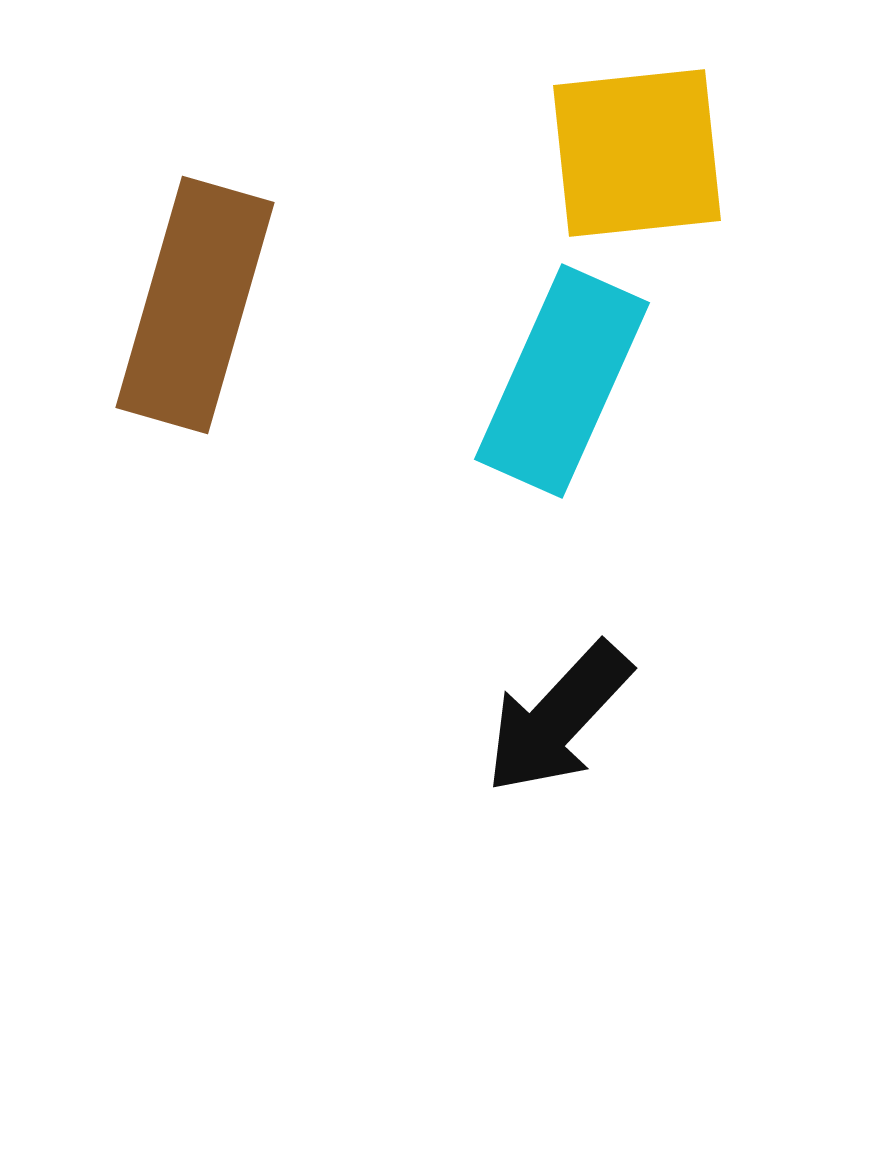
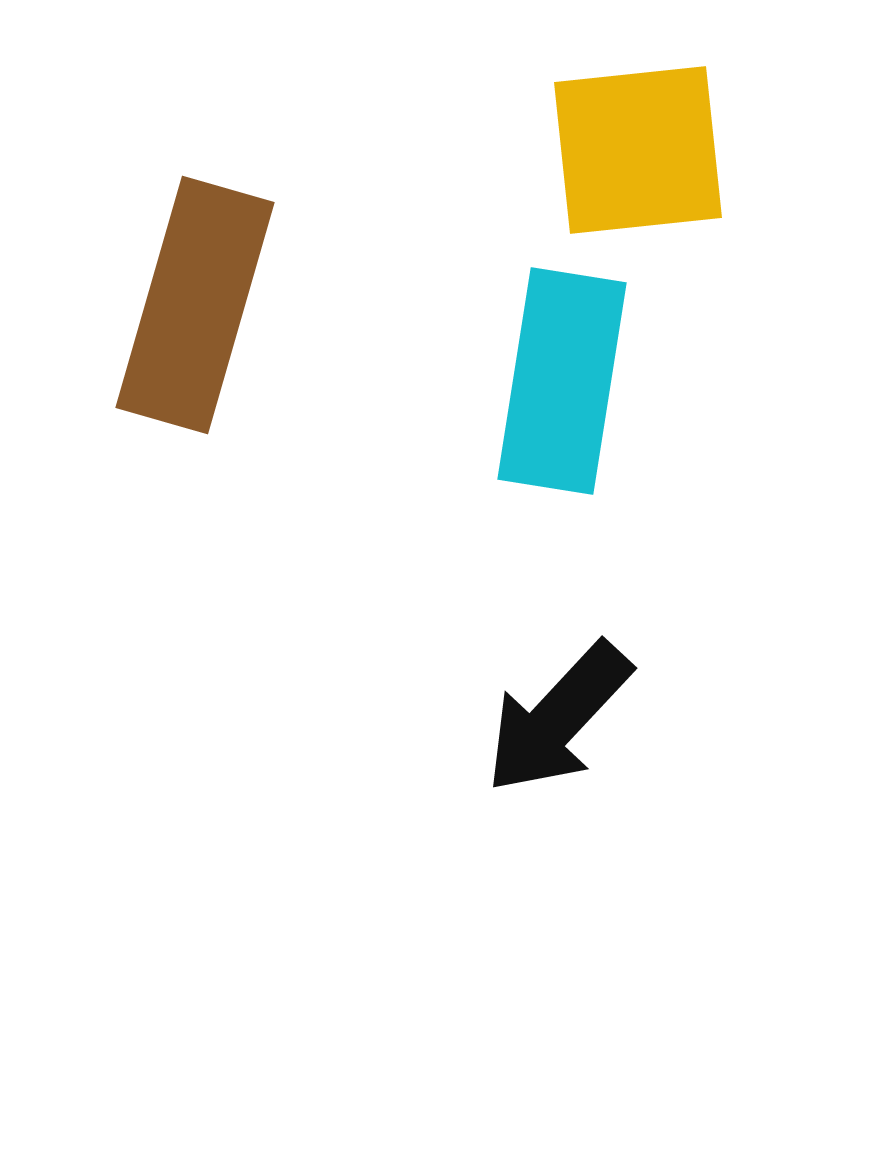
yellow square: moved 1 px right, 3 px up
cyan rectangle: rotated 15 degrees counterclockwise
